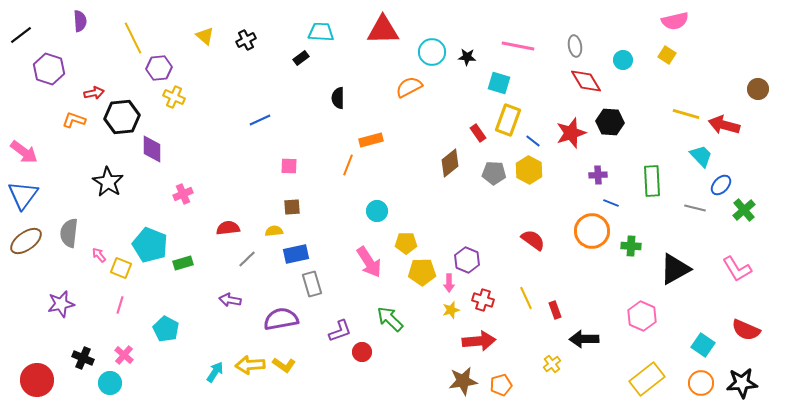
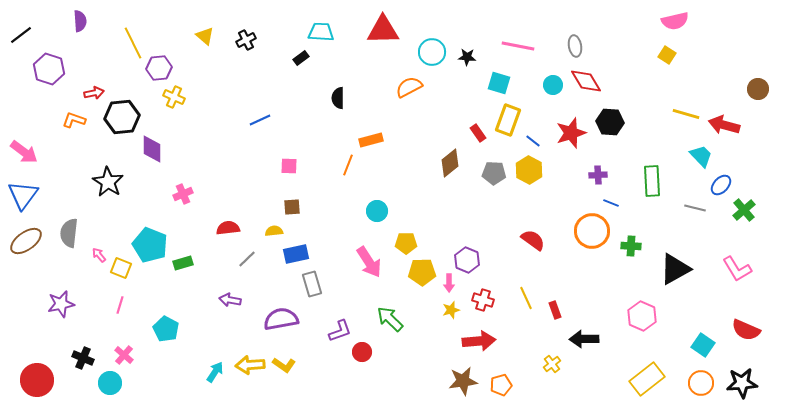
yellow line at (133, 38): moved 5 px down
cyan circle at (623, 60): moved 70 px left, 25 px down
